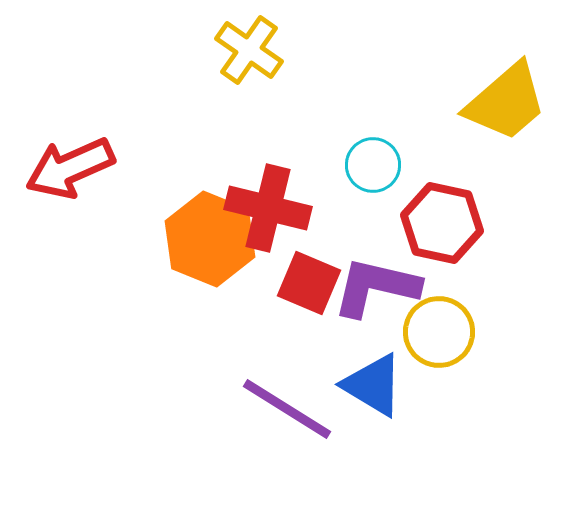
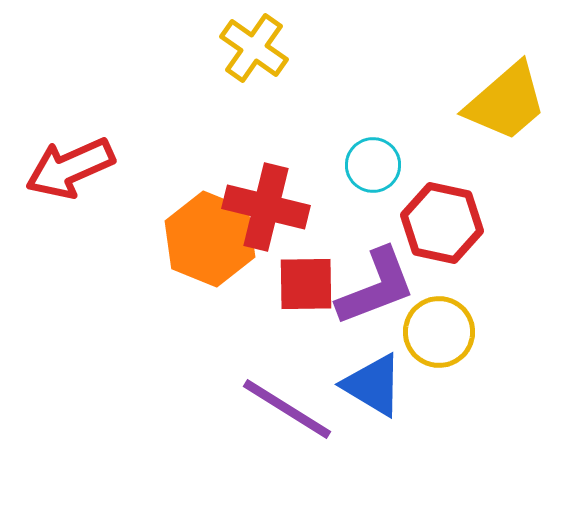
yellow cross: moved 5 px right, 2 px up
red cross: moved 2 px left, 1 px up
red square: moved 3 px left, 1 px down; rotated 24 degrees counterclockwise
purple L-shape: rotated 146 degrees clockwise
